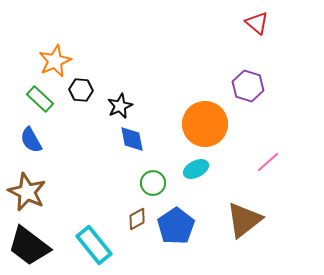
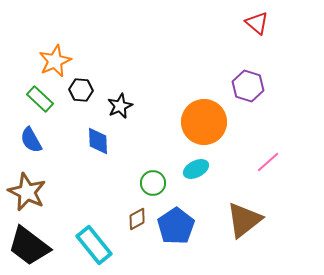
orange circle: moved 1 px left, 2 px up
blue diamond: moved 34 px left, 2 px down; rotated 8 degrees clockwise
